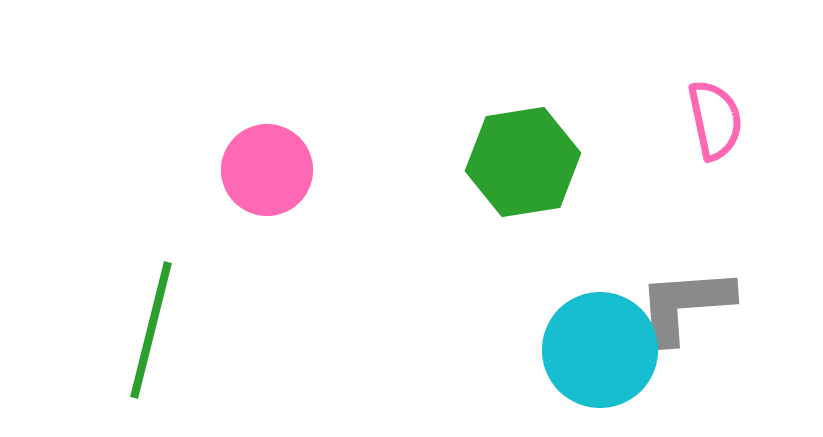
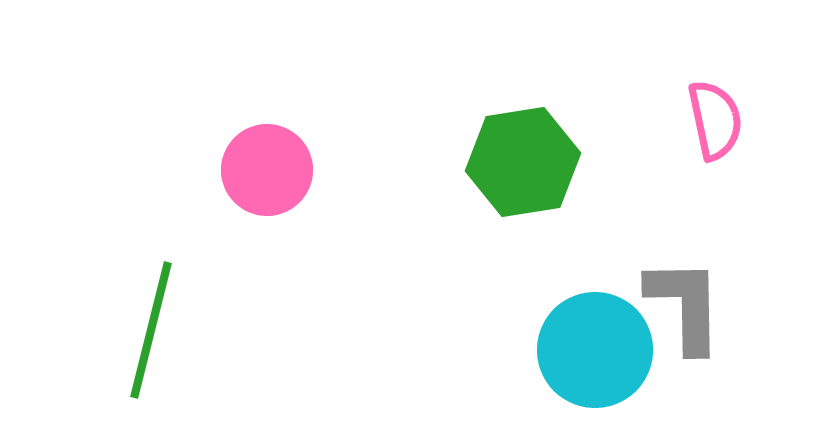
gray L-shape: rotated 93 degrees clockwise
cyan circle: moved 5 px left
